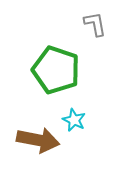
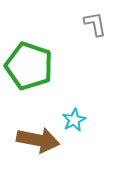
green pentagon: moved 27 px left, 4 px up
cyan star: rotated 20 degrees clockwise
